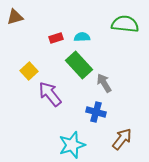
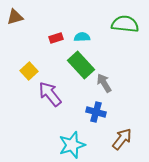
green rectangle: moved 2 px right
